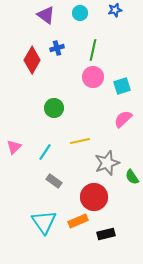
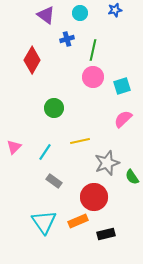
blue cross: moved 10 px right, 9 px up
